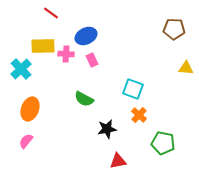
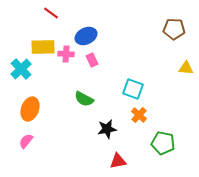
yellow rectangle: moved 1 px down
